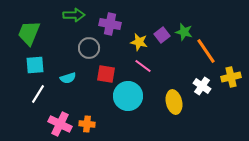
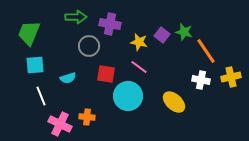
green arrow: moved 2 px right, 2 px down
purple square: rotated 14 degrees counterclockwise
gray circle: moved 2 px up
pink line: moved 4 px left, 1 px down
white cross: moved 1 px left, 6 px up; rotated 24 degrees counterclockwise
white line: moved 3 px right, 2 px down; rotated 54 degrees counterclockwise
yellow ellipse: rotated 35 degrees counterclockwise
orange cross: moved 7 px up
